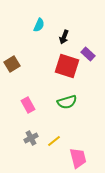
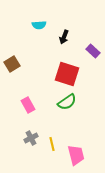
cyan semicircle: rotated 64 degrees clockwise
purple rectangle: moved 5 px right, 3 px up
red square: moved 8 px down
green semicircle: rotated 18 degrees counterclockwise
yellow line: moved 2 px left, 3 px down; rotated 64 degrees counterclockwise
pink trapezoid: moved 2 px left, 3 px up
